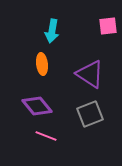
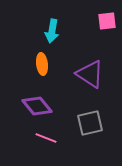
pink square: moved 1 px left, 5 px up
gray square: moved 9 px down; rotated 8 degrees clockwise
pink line: moved 2 px down
